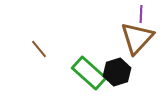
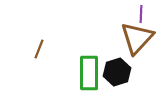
brown line: rotated 60 degrees clockwise
green rectangle: rotated 48 degrees clockwise
